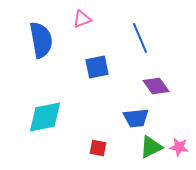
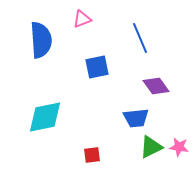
blue semicircle: rotated 6 degrees clockwise
red square: moved 6 px left, 7 px down; rotated 18 degrees counterclockwise
